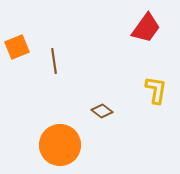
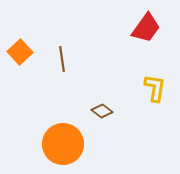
orange square: moved 3 px right, 5 px down; rotated 20 degrees counterclockwise
brown line: moved 8 px right, 2 px up
yellow L-shape: moved 1 px left, 2 px up
orange circle: moved 3 px right, 1 px up
